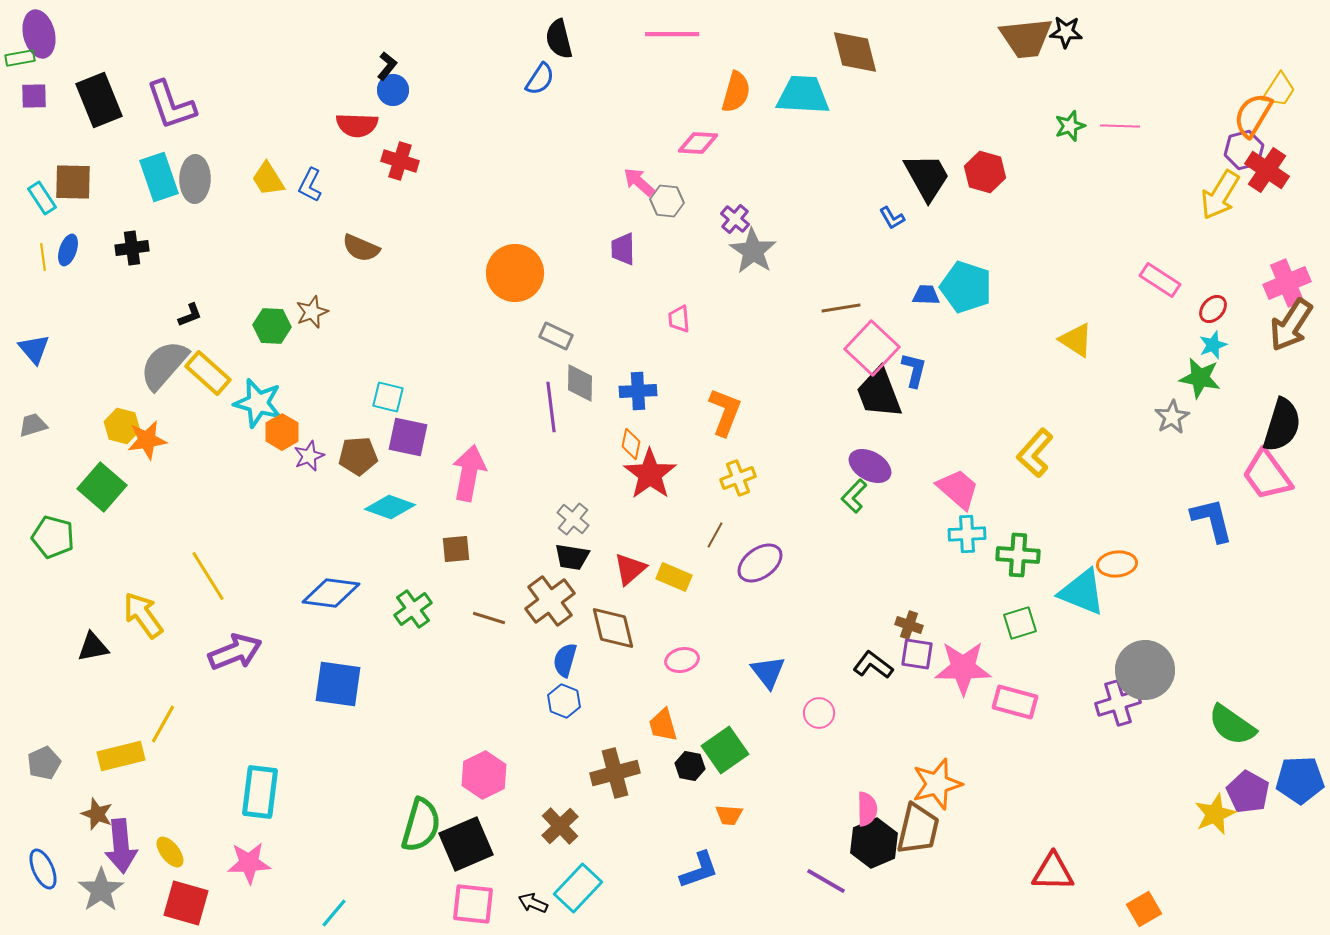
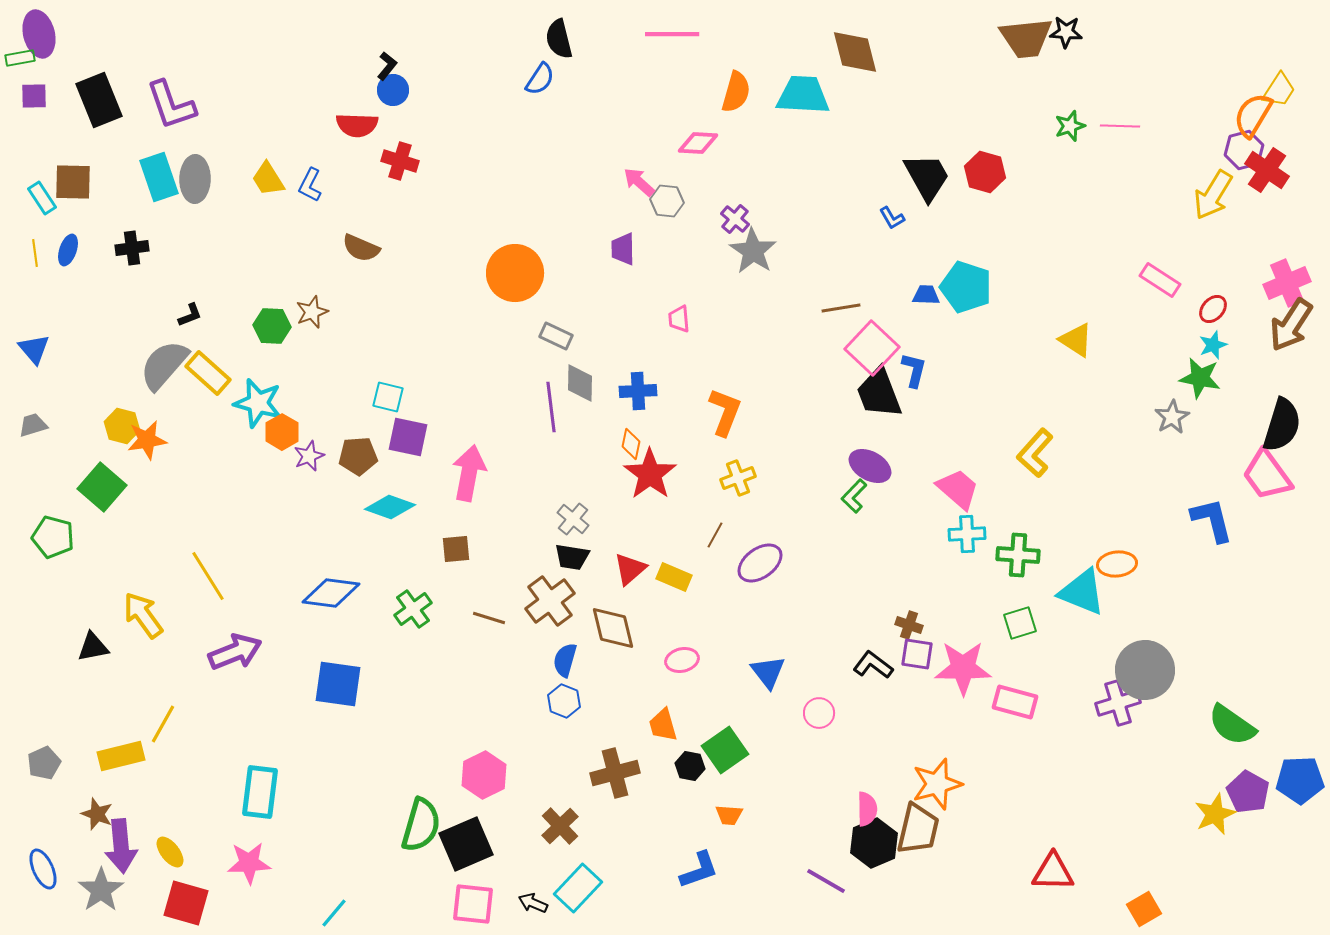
yellow arrow at (1220, 195): moved 7 px left
yellow line at (43, 257): moved 8 px left, 4 px up
